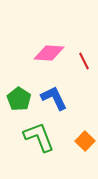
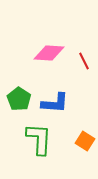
blue L-shape: moved 1 px right, 5 px down; rotated 120 degrees clockwise
green L-shape: moved 2 px down; rotated 24 degrees clockwise
orange square: rotated 12 degrees counterclockwise
